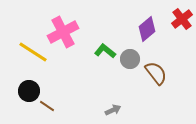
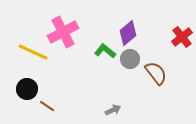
red cross: moved 18 px down
purple diamond: moved 19 px left, 4 px down
yellow line: rotated 8 degrees counterclockwise
black circle: moved 2 px left, 2 px up
